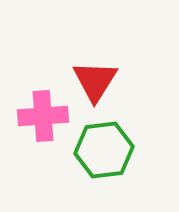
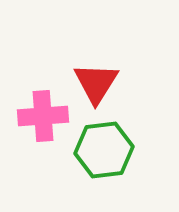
red triangle: moved 1 px right, 2 px down
